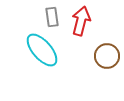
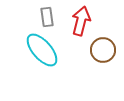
gray rectangle: moved 5 px left
brown circle: moved 4 px left, 6 px up
